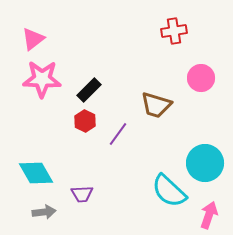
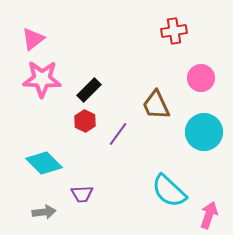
brown trapezoid: rotated 48 degrees clockwise
cyan circle: moved 1 px left, 31 px up
cyan diamond: moved 8 px right, 10 px up; rotated 15 degrees counterclockwise
